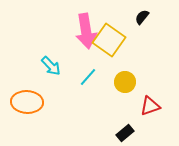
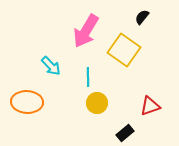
pink arrow: rotated 40 degrees clockwise
yellow square: moved 15 px right, 10 px down
cyan line: rotated 42 degrees counterclockwise
yellow circle: moved 28 px left, 21 px down
